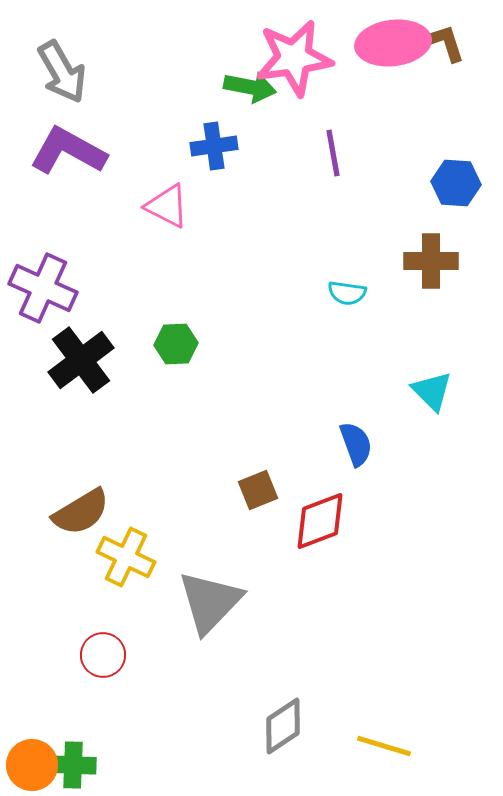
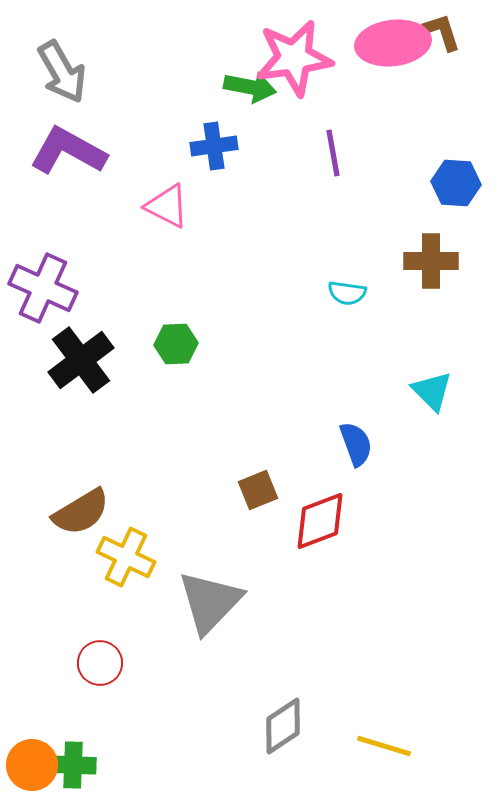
brown L-shape: moved 4 px left, 11 px up
red circle: moved 3 px left, 8 px down
